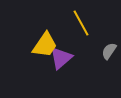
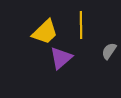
yellow line: moved 2 px down; rotated 28 degrees clockwise
yellow trapezoid: moved 13 px up; rotated 12 degrees clockwise
